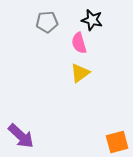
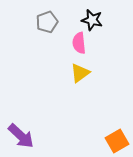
gray pentagon: rotated 15 degrees counterclockwise
pink semicircle: rotated 10 degrees clockwise
orange square: moved 1 px up; rotated 15 degrees counterclockwise
